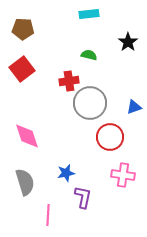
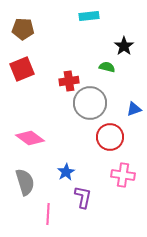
cyan rectangle: moved 2 px down
black star: moved 4 px left, 4 px down
green semicircle: moved 18 px right, 12 px down
red square: rotated 15 degrees clockwise
blue triangle: moved 2 px down
pink diamond: moved 3 px right, 2 px down; rotated 36 degrees counterclockwise
blue star: moved 1 px up; rotated 18 degrees counterclockwise
pink line: moved 1 px up
